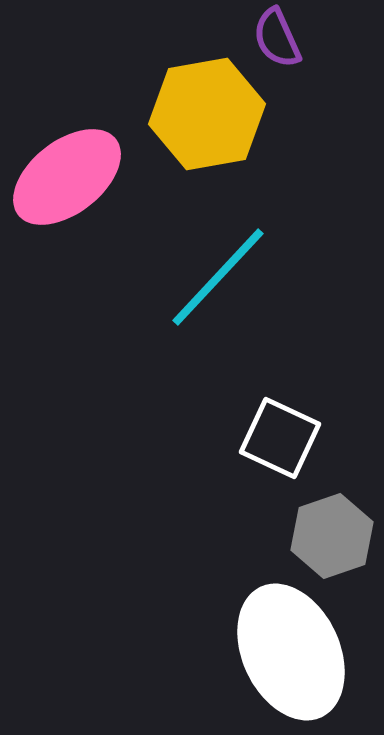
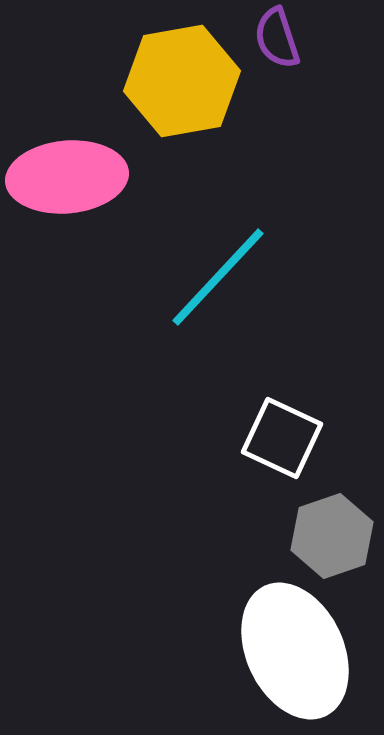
purple semicircle: rotated 6 degrees clockwise
yellow hexagon: moved 25 px left, 33 px up
pink ellipse: rotated 33 degrees clockwise
white square: moved 2 px right
white ellipse: moved 4 px right, 1 px up
